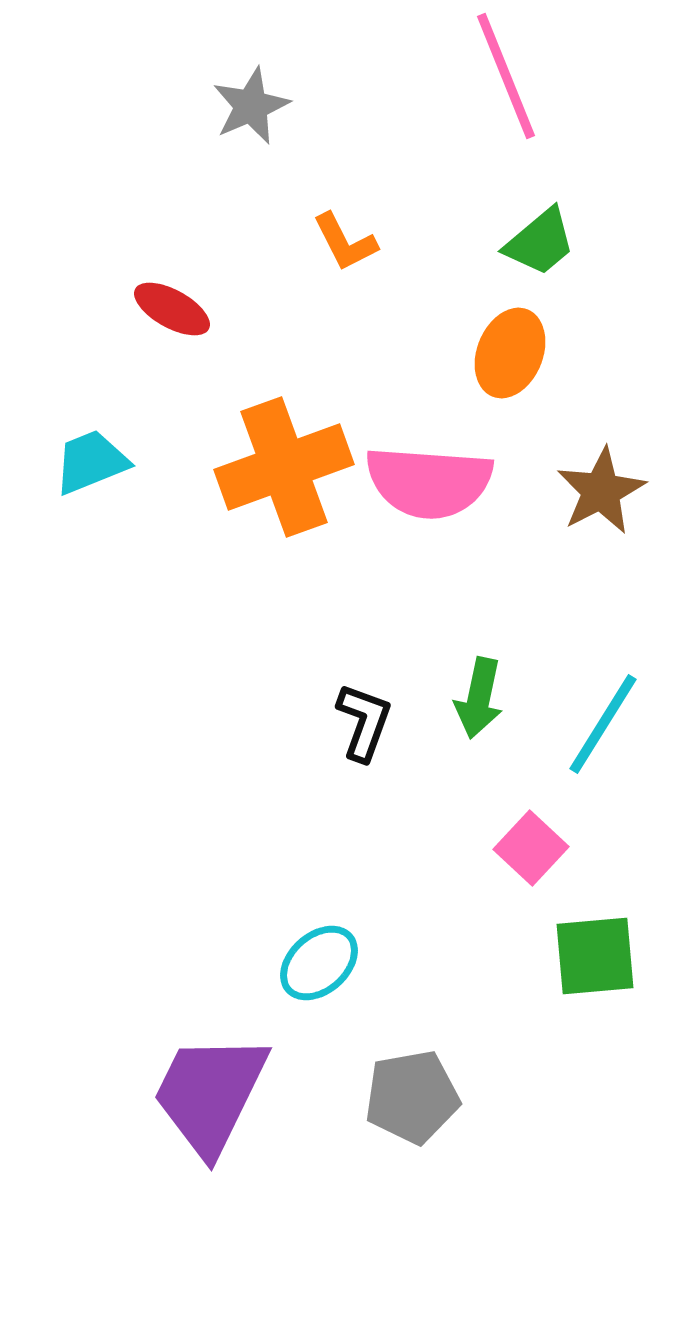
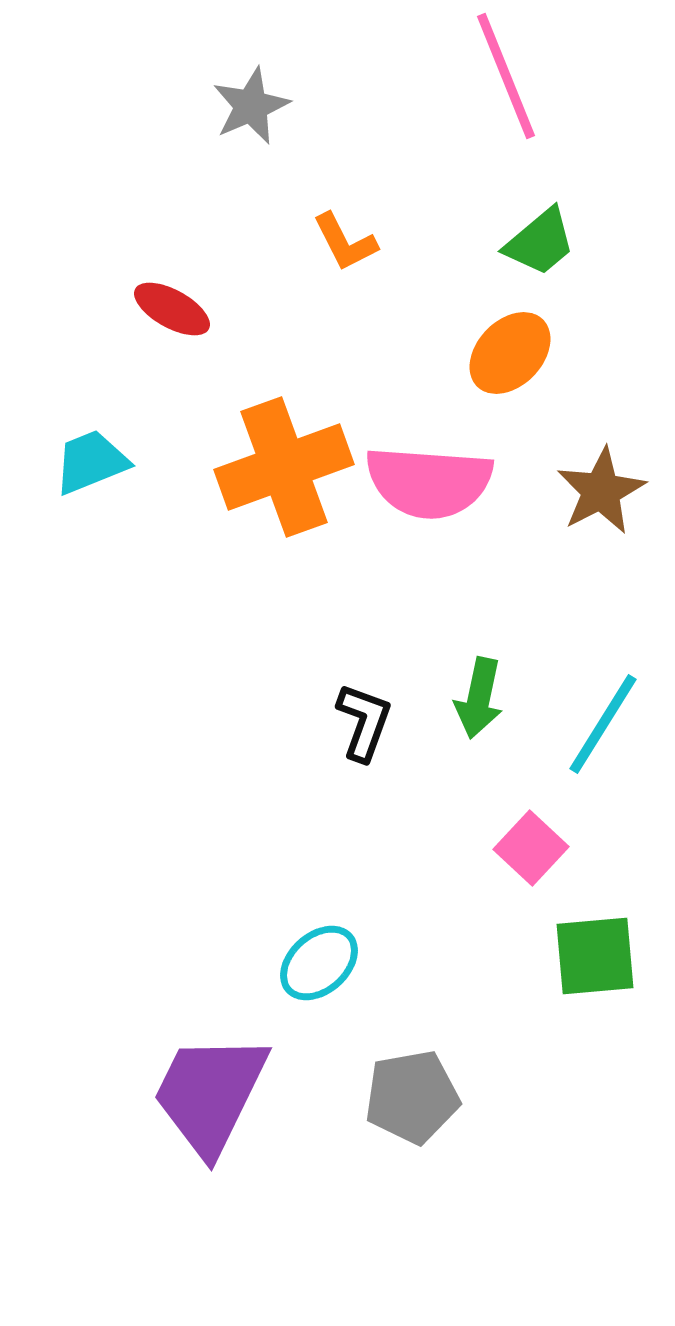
orange ellipse: rotated 22 degrees clockwise
